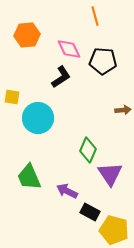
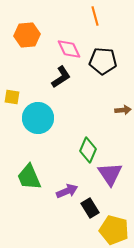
purple arrow: rotated 130 degrees clockwise
black rectangle: moved 4 px up; rotated 30 degrees clockwise
